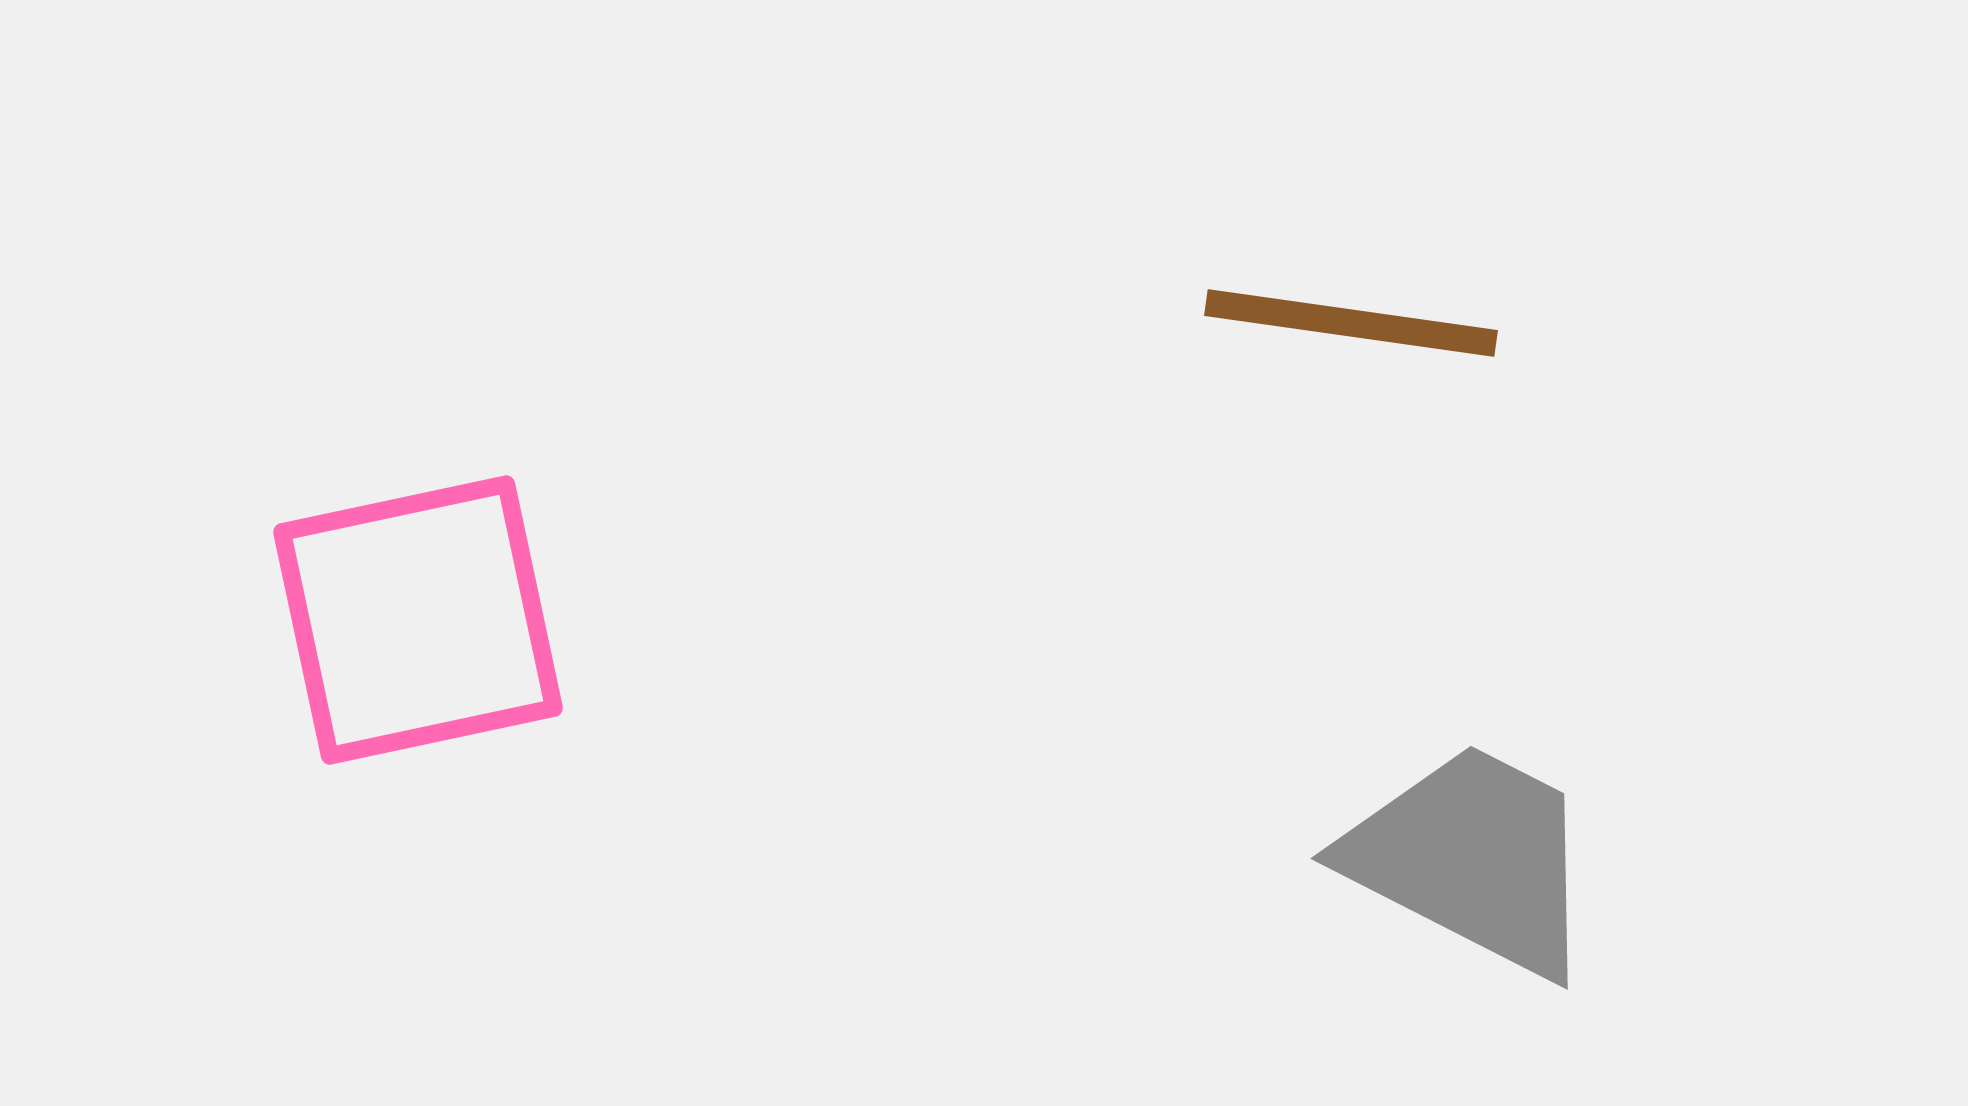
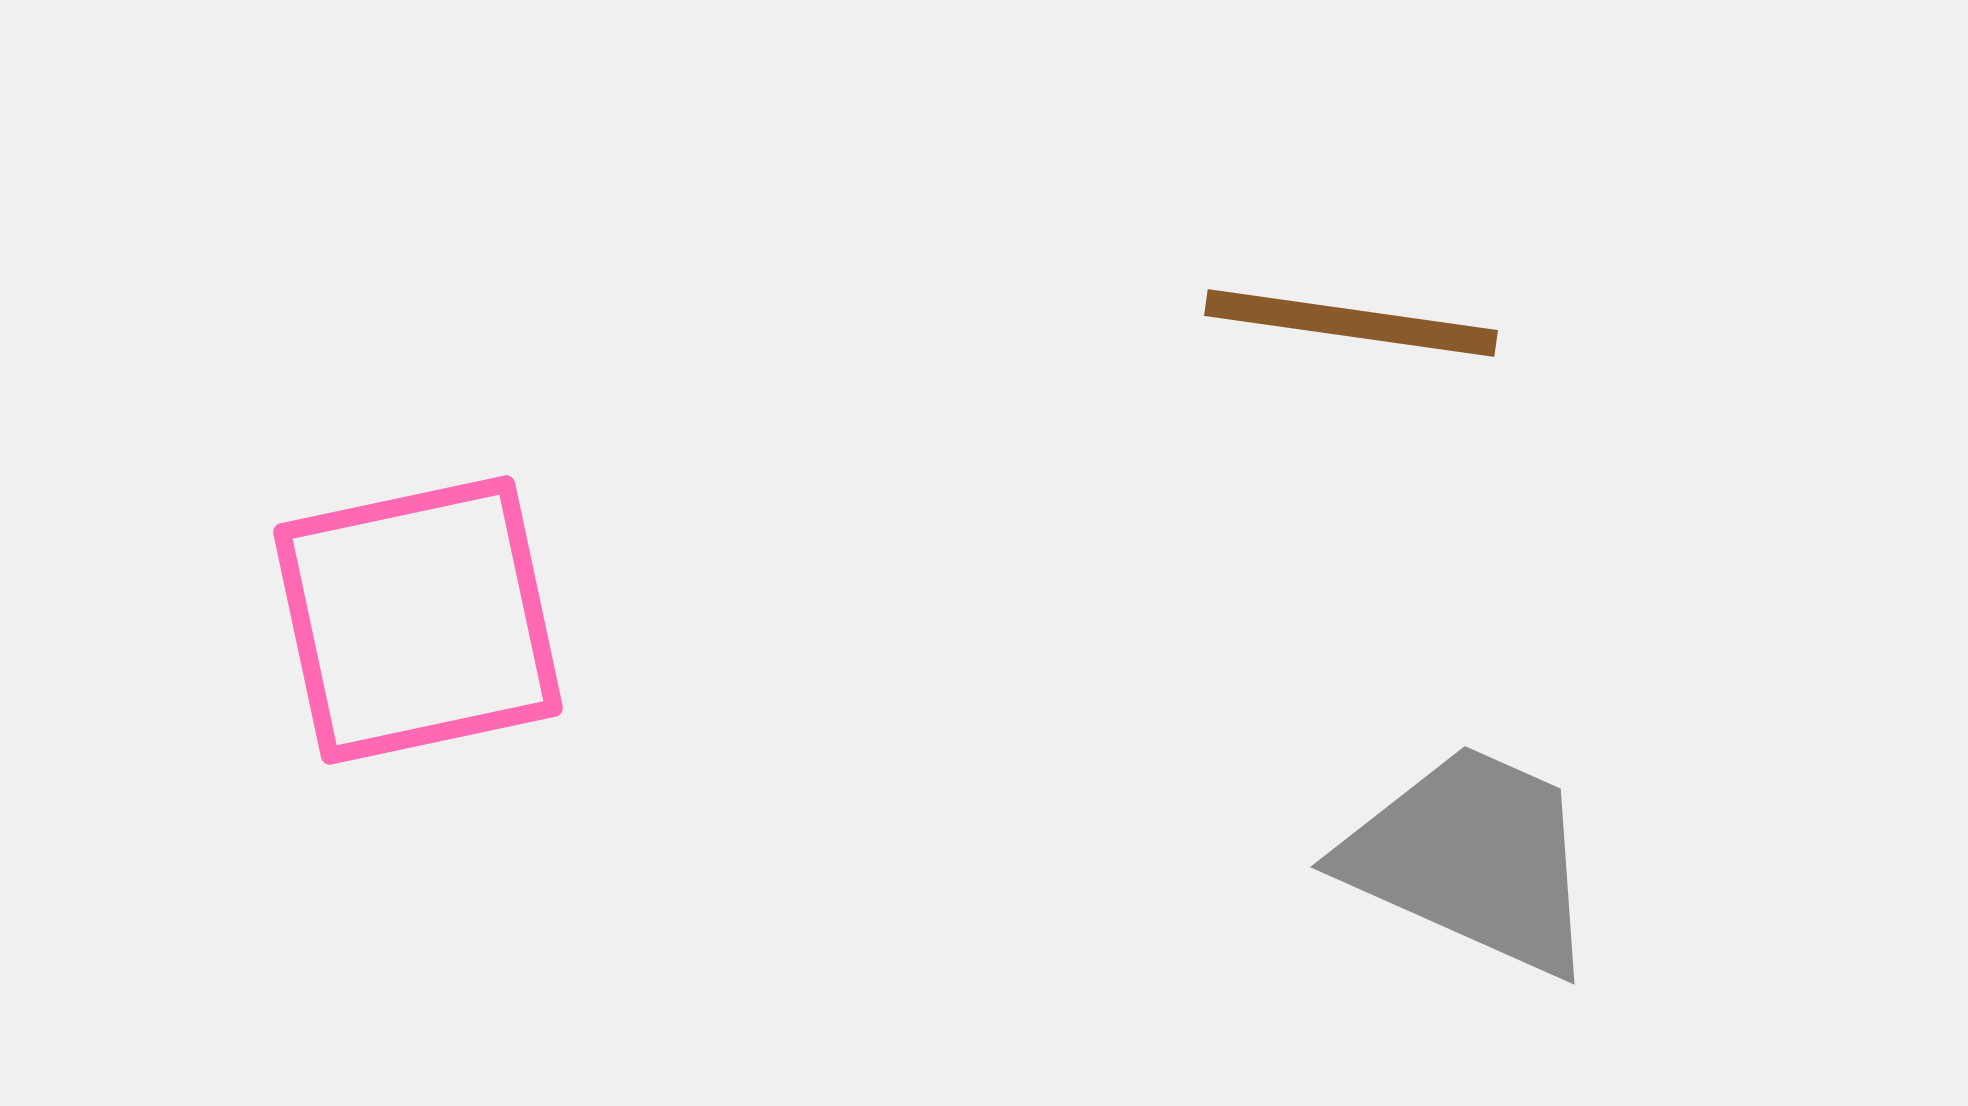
gray trapezoid: rotated 3 degrees counterclockwise
